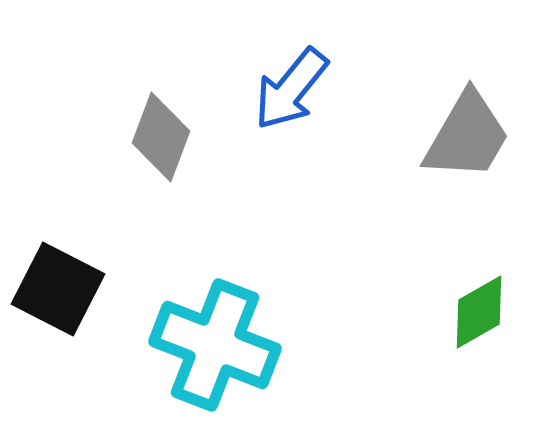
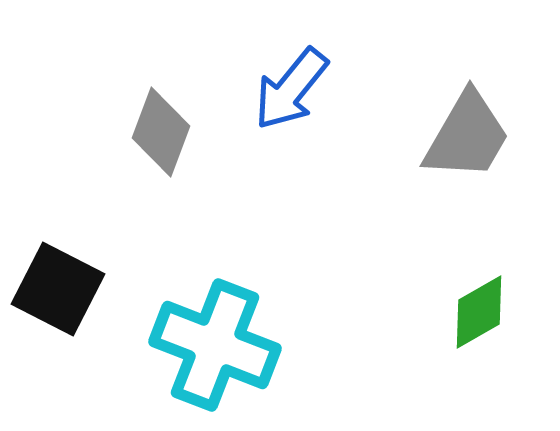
gray diamond: moved 5 px up
